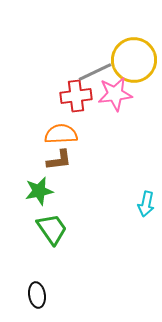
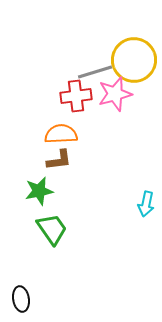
gray line: rotated 8 degrees clockwise
pink star: rotated 8 degrees counterclockwise
black ellipse: moved 16 px left, 4 px down
